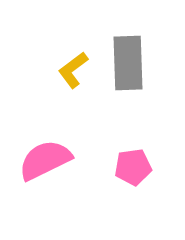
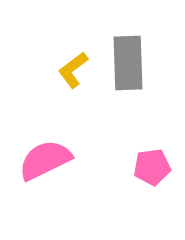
pink pentagon: moved 19 px right
